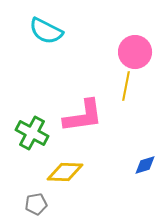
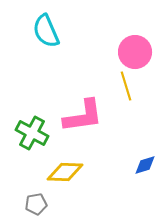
cyan semicircle: rotated 40 degrees clockwise
yellow line: rotated 28 degrees counterclockwise
